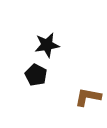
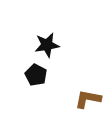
brown L-shape: moved 2 px down
